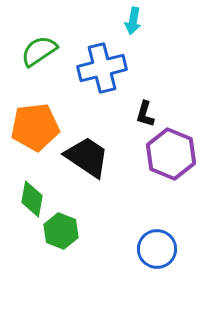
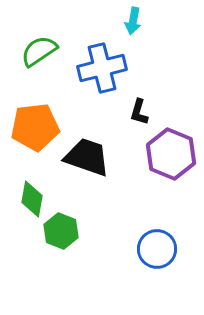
black L-shape: moved 6 px left, 2 px up
black trapezoid: rotated 15 degrees counterclockwise
